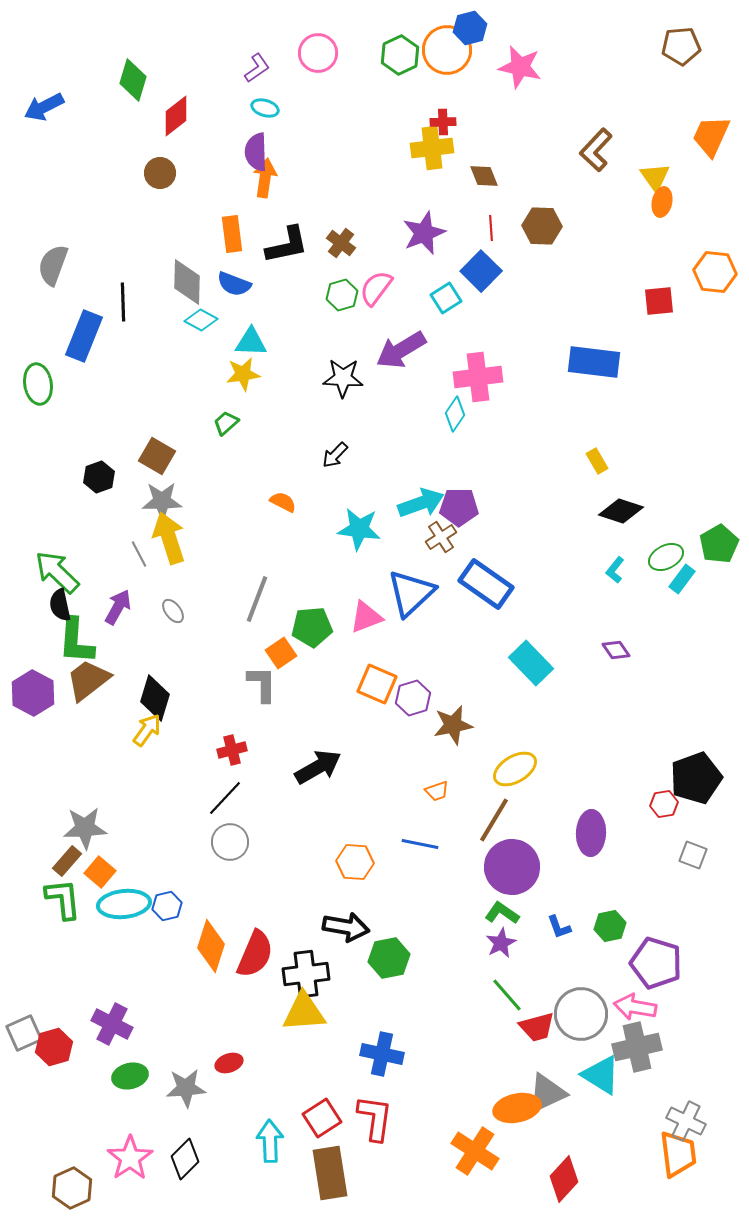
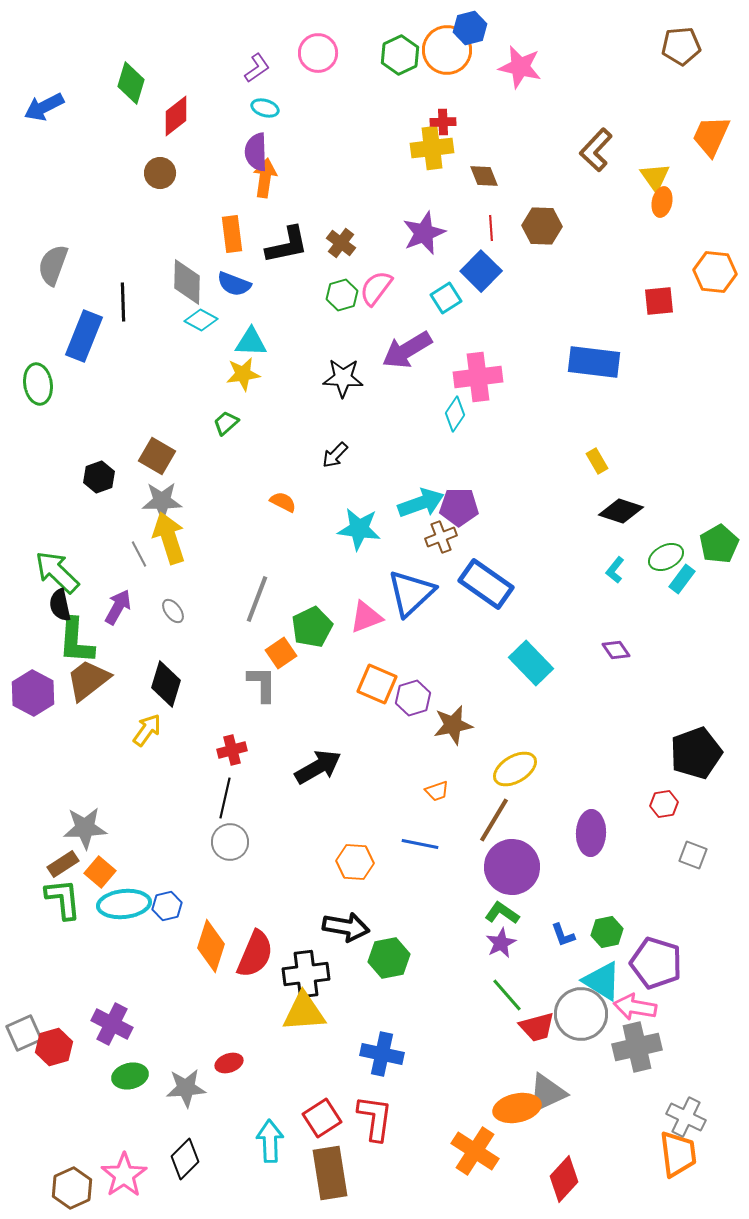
green diamond at (133, 80): moved 2 px left, 3 px down
purple arrow at (401, 350): moved 6 px right
brown cross at (441, 537): rotated 12 degrees clockwise
green pentagon at (312, 627): rotated 21 degrees counterclockwise
black diamond at (155, 698): moved 11 px right, 14 px up
black pentagon at (696, 778): moved 25 px up
black line at (225, 798): rotated 30 degrees counterclockwise
brown rectangle at (67, 861): moved 4 px left, 3 px down; rotated 16 degrees clockwise
green hexagon at (610, 926): moved 3 px left, 6 px down
blue L-shape at (559, 927): moved 4 px right, 8 px down
cyan triangle at (601, 1075): moved 1 px right, 94 px up
gray cross at (686, 1121): moved 4 px up
pink star at (130, 1158): moved 6 px left, 17 px down
